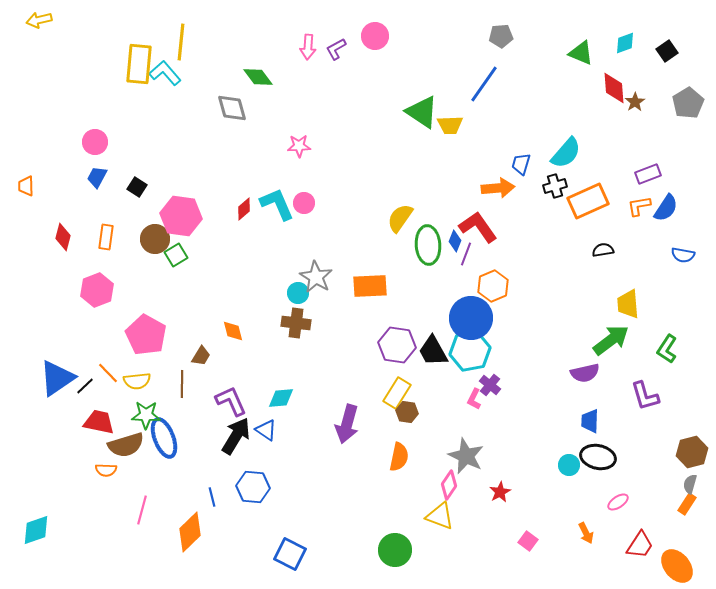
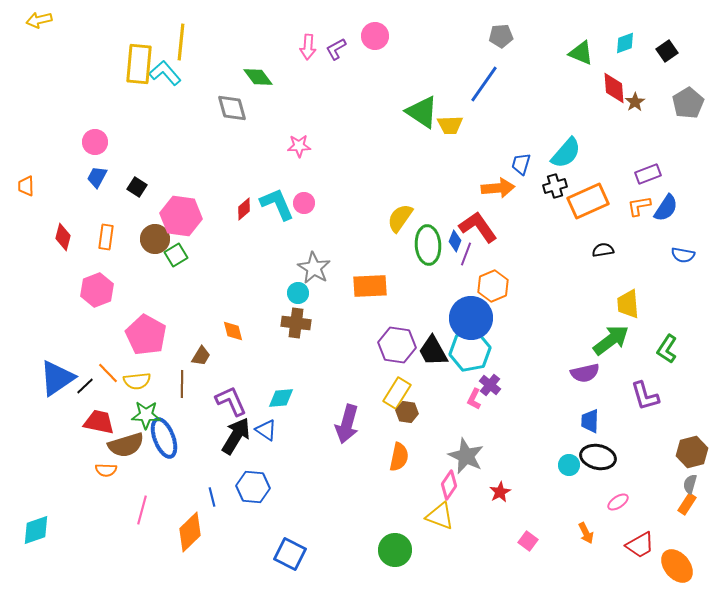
gray star at (316, 277): moved 2 px left, 9 px up
red trapezoid at (640, 545): rotated 28 degrees clockwise
